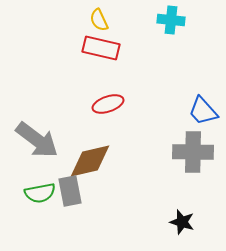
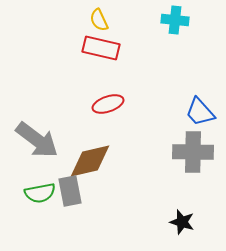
cyan cross: moved 4 px right
blue trapezoid: moved 3 px left, 1 px down
